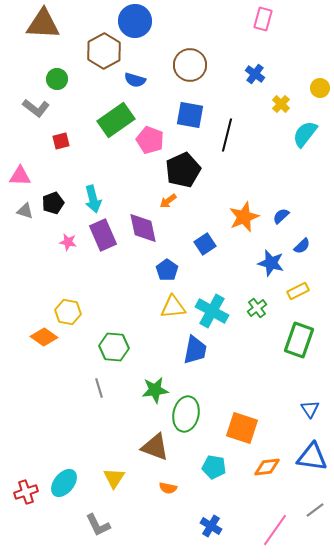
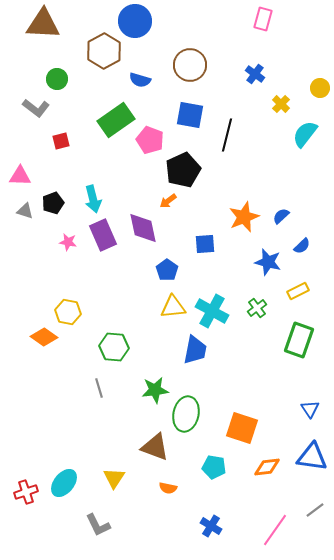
blue semicircle at (135, 80): moved 5 px right
blue square at (205, 244): rotated 30 degrees clockwise
blue star at (271, 263): moved 3 px left, 1 px up
